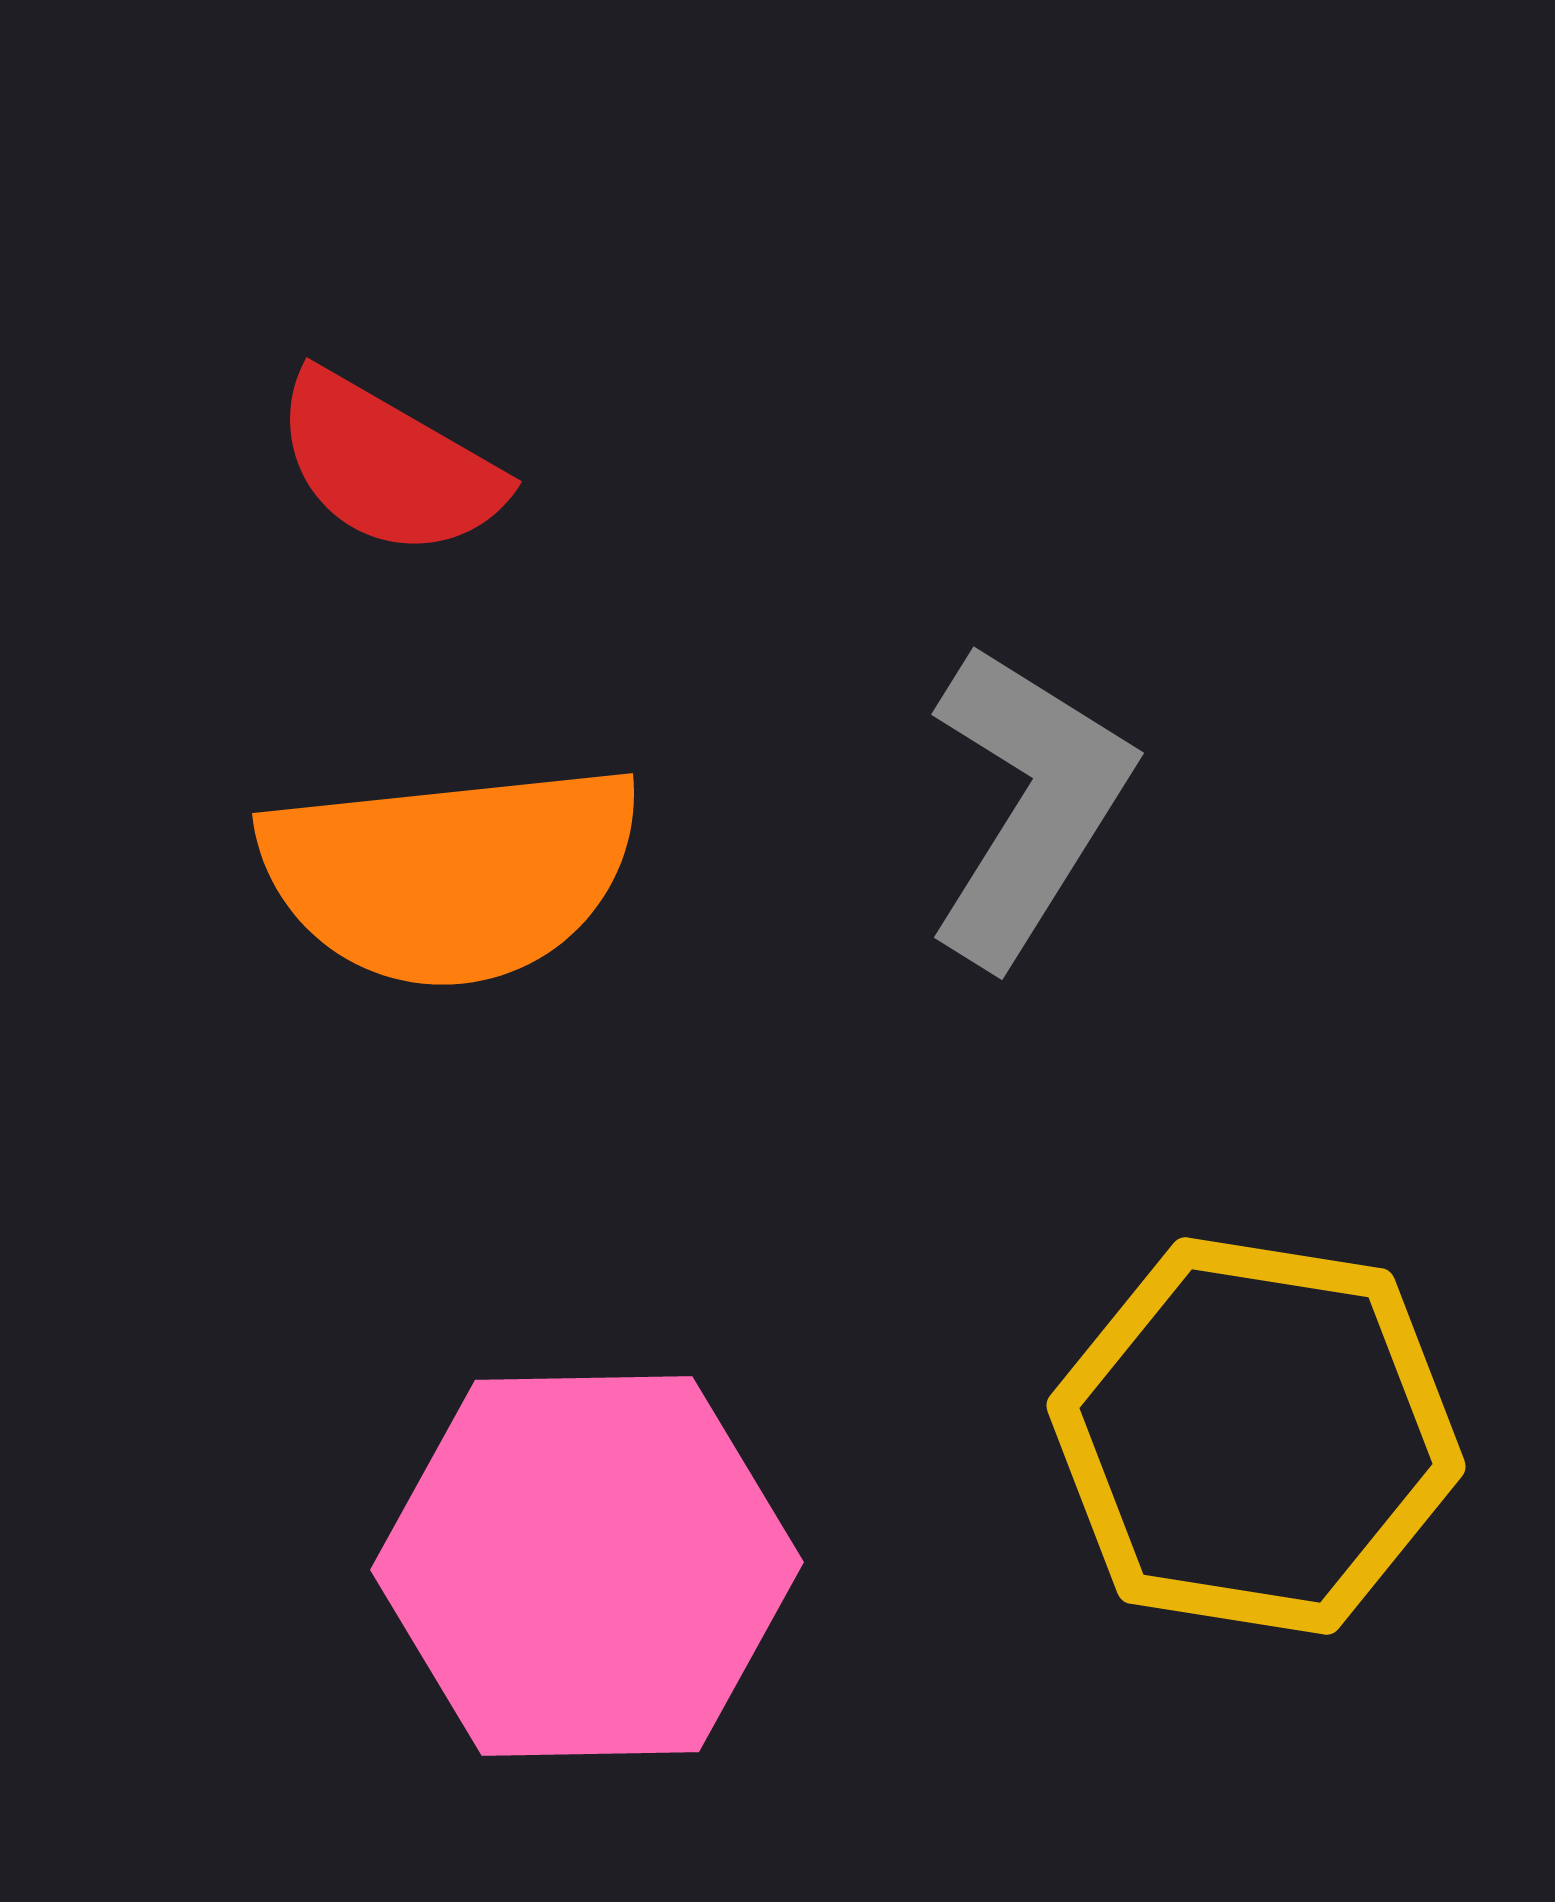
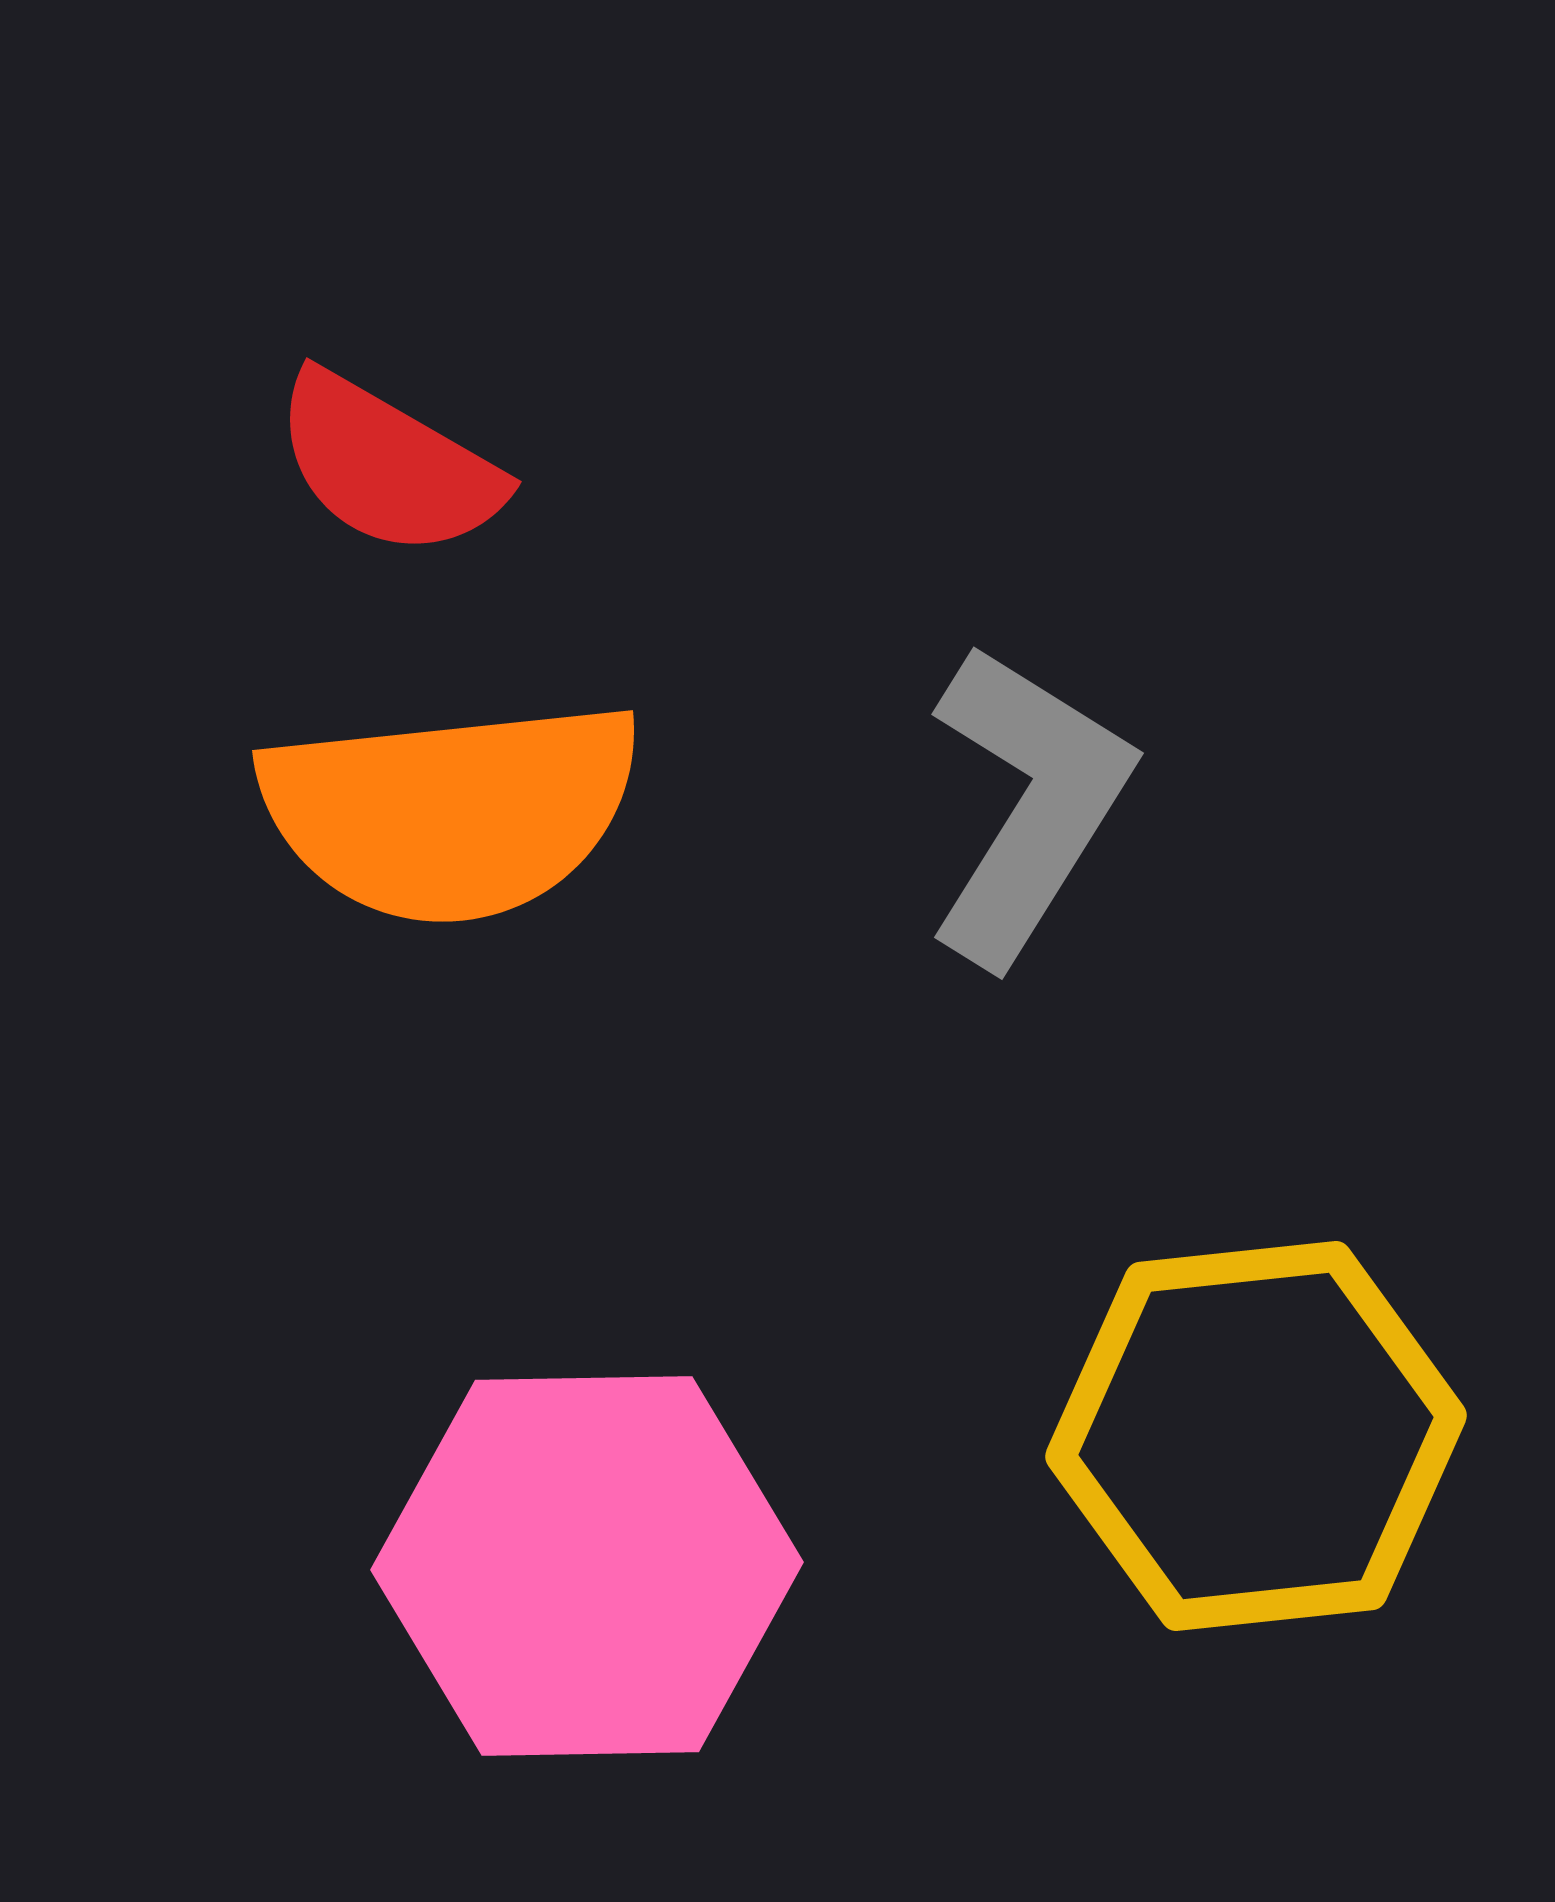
orange semicircle: moved 63 px up
yellow hexagon: rotated 15 degrees counterclockwise
